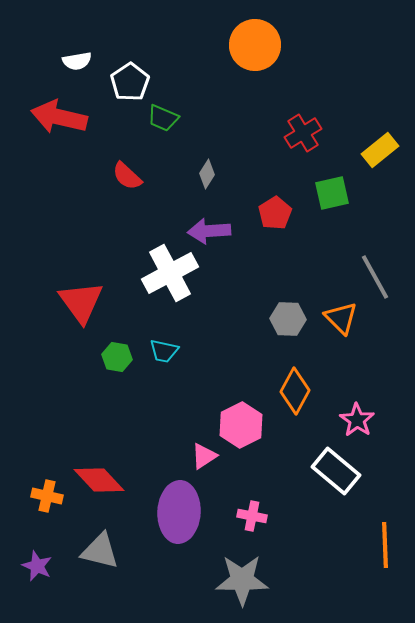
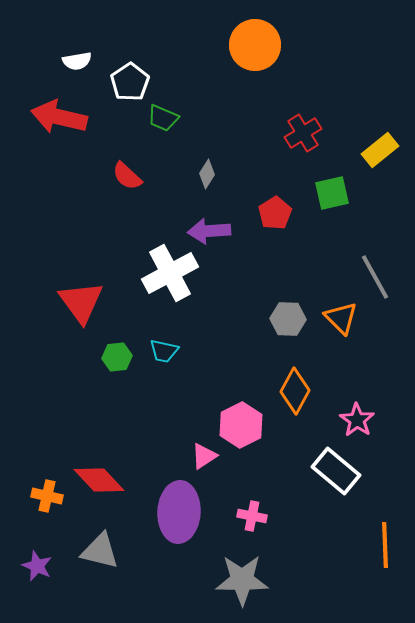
green hexagon: rotated 16 degrees counterclockwise
